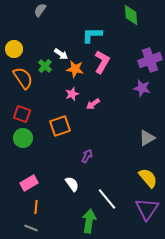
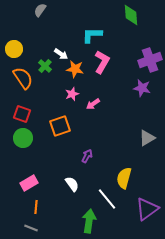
yellow semicircle: moved 24 px left; rotated 125 degrees counterclockwise
purple triangle: rotated 20 degrees clockwise
